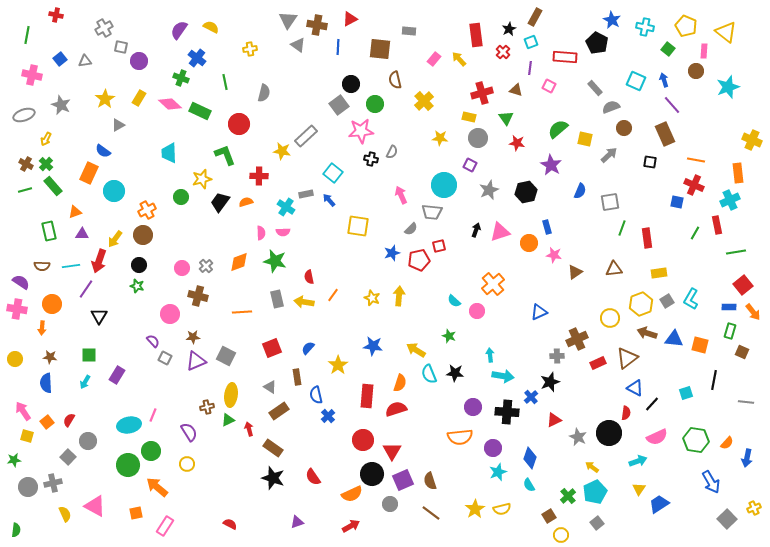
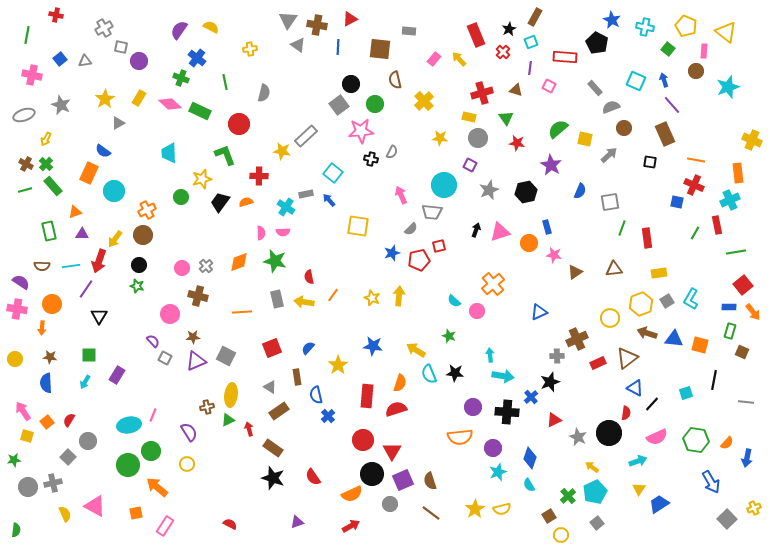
red rectangle at (476, 35): rotated 15 degrees counterclockwise
gray triangle at (118, 125): moved 2 px up
